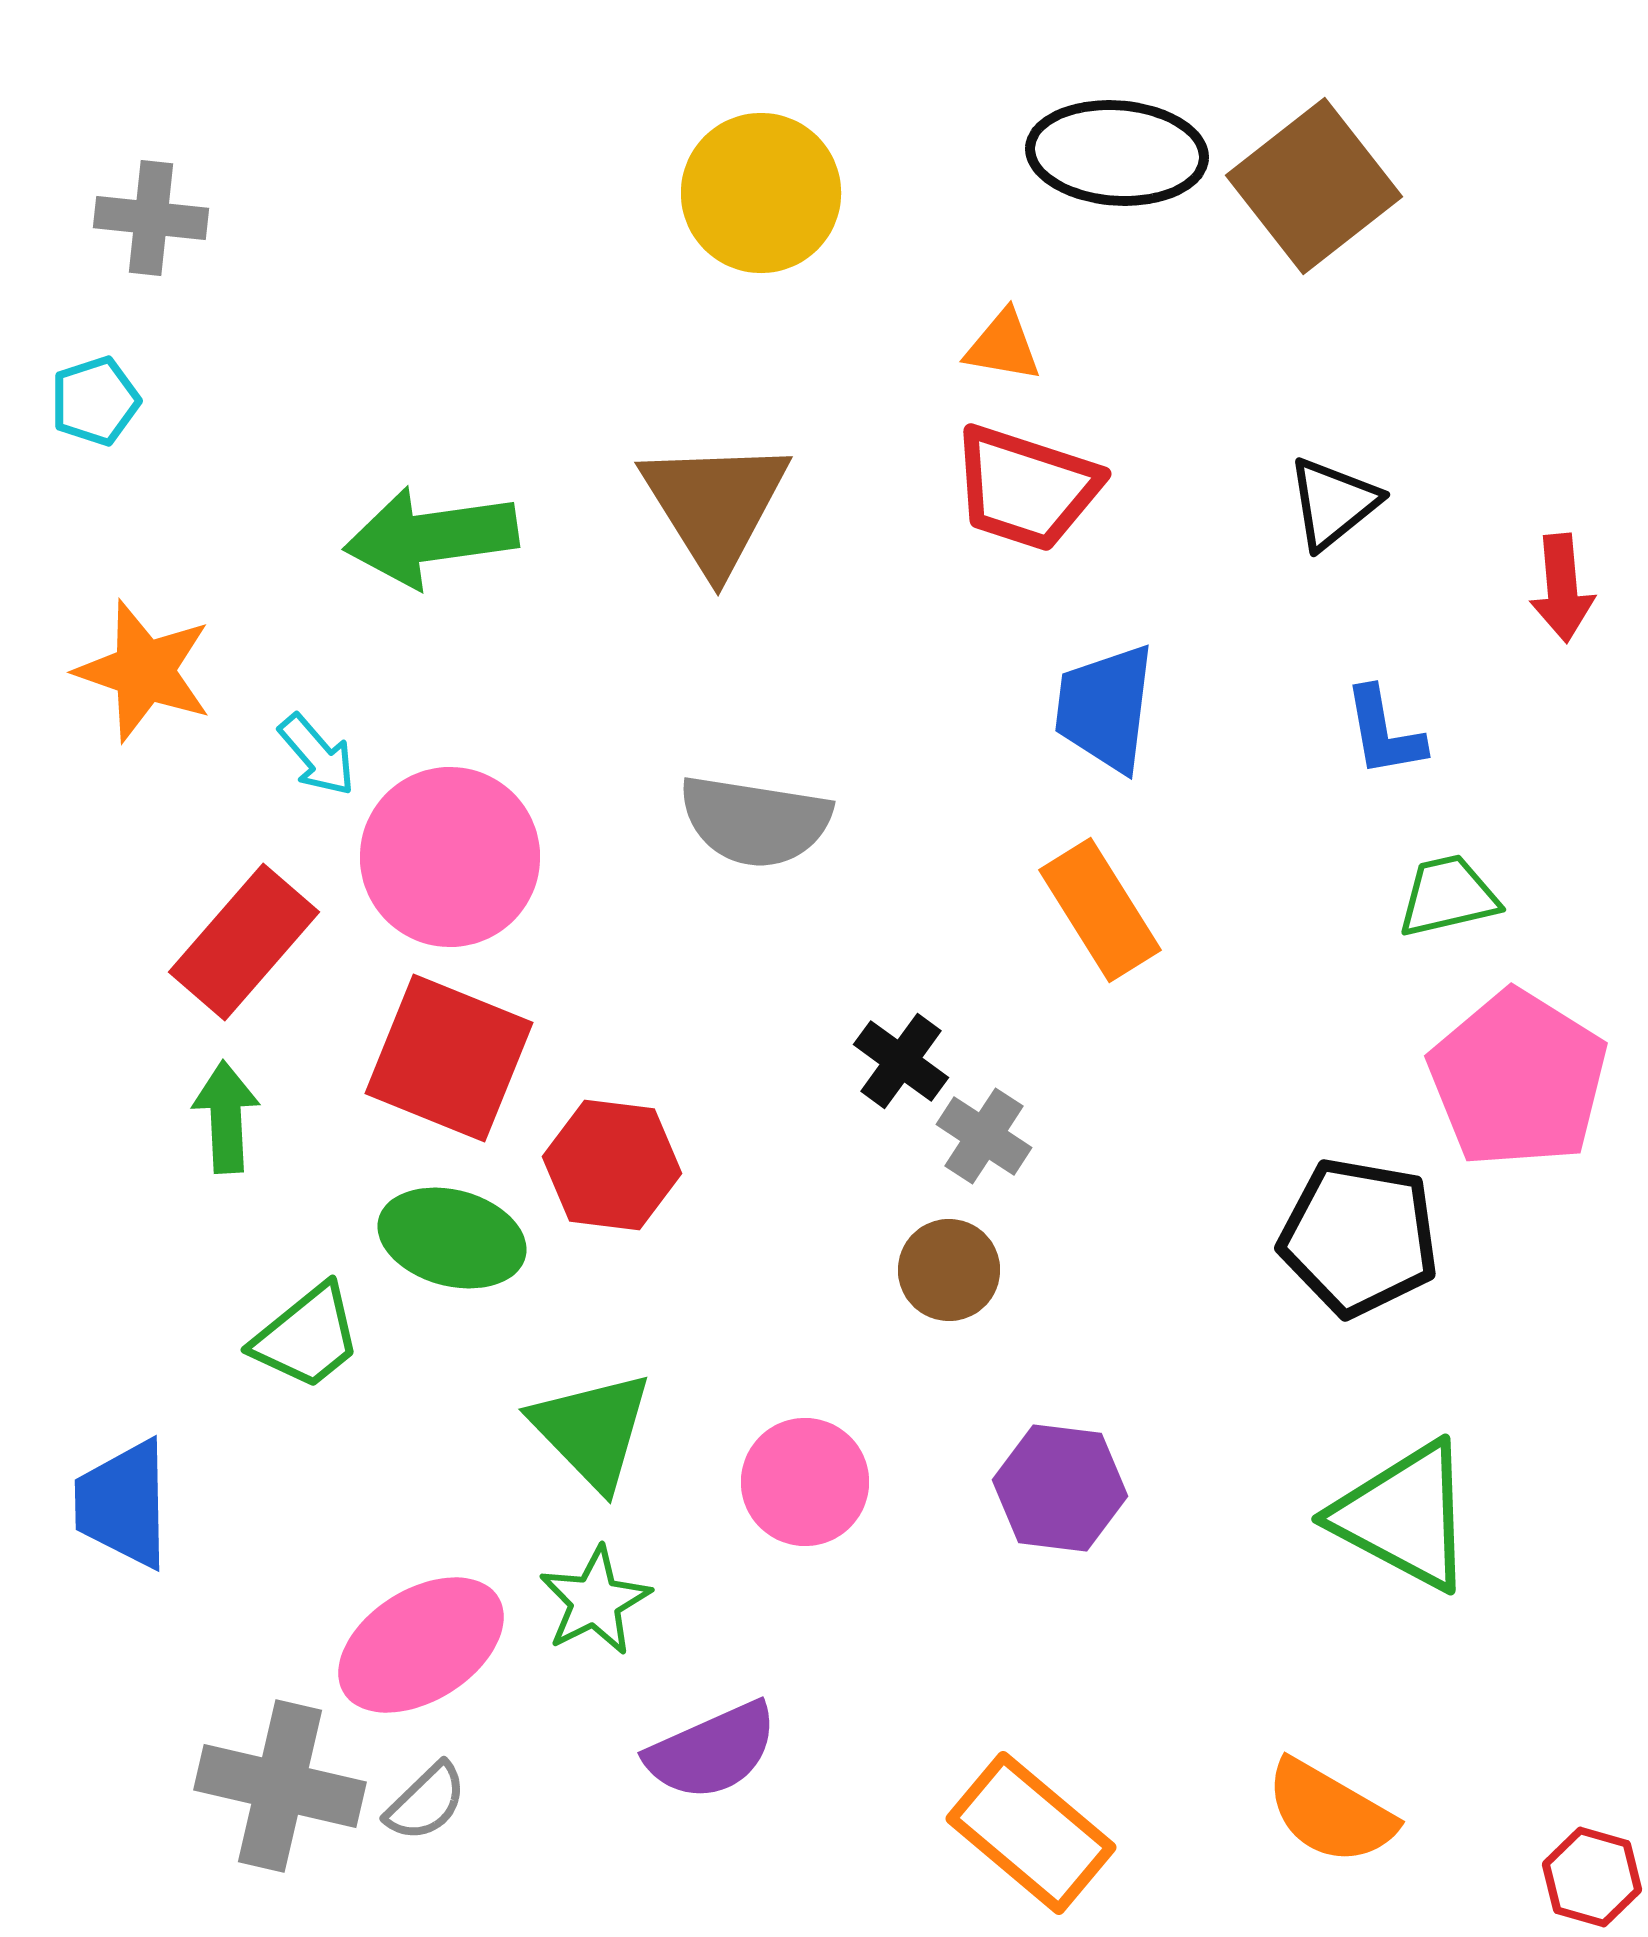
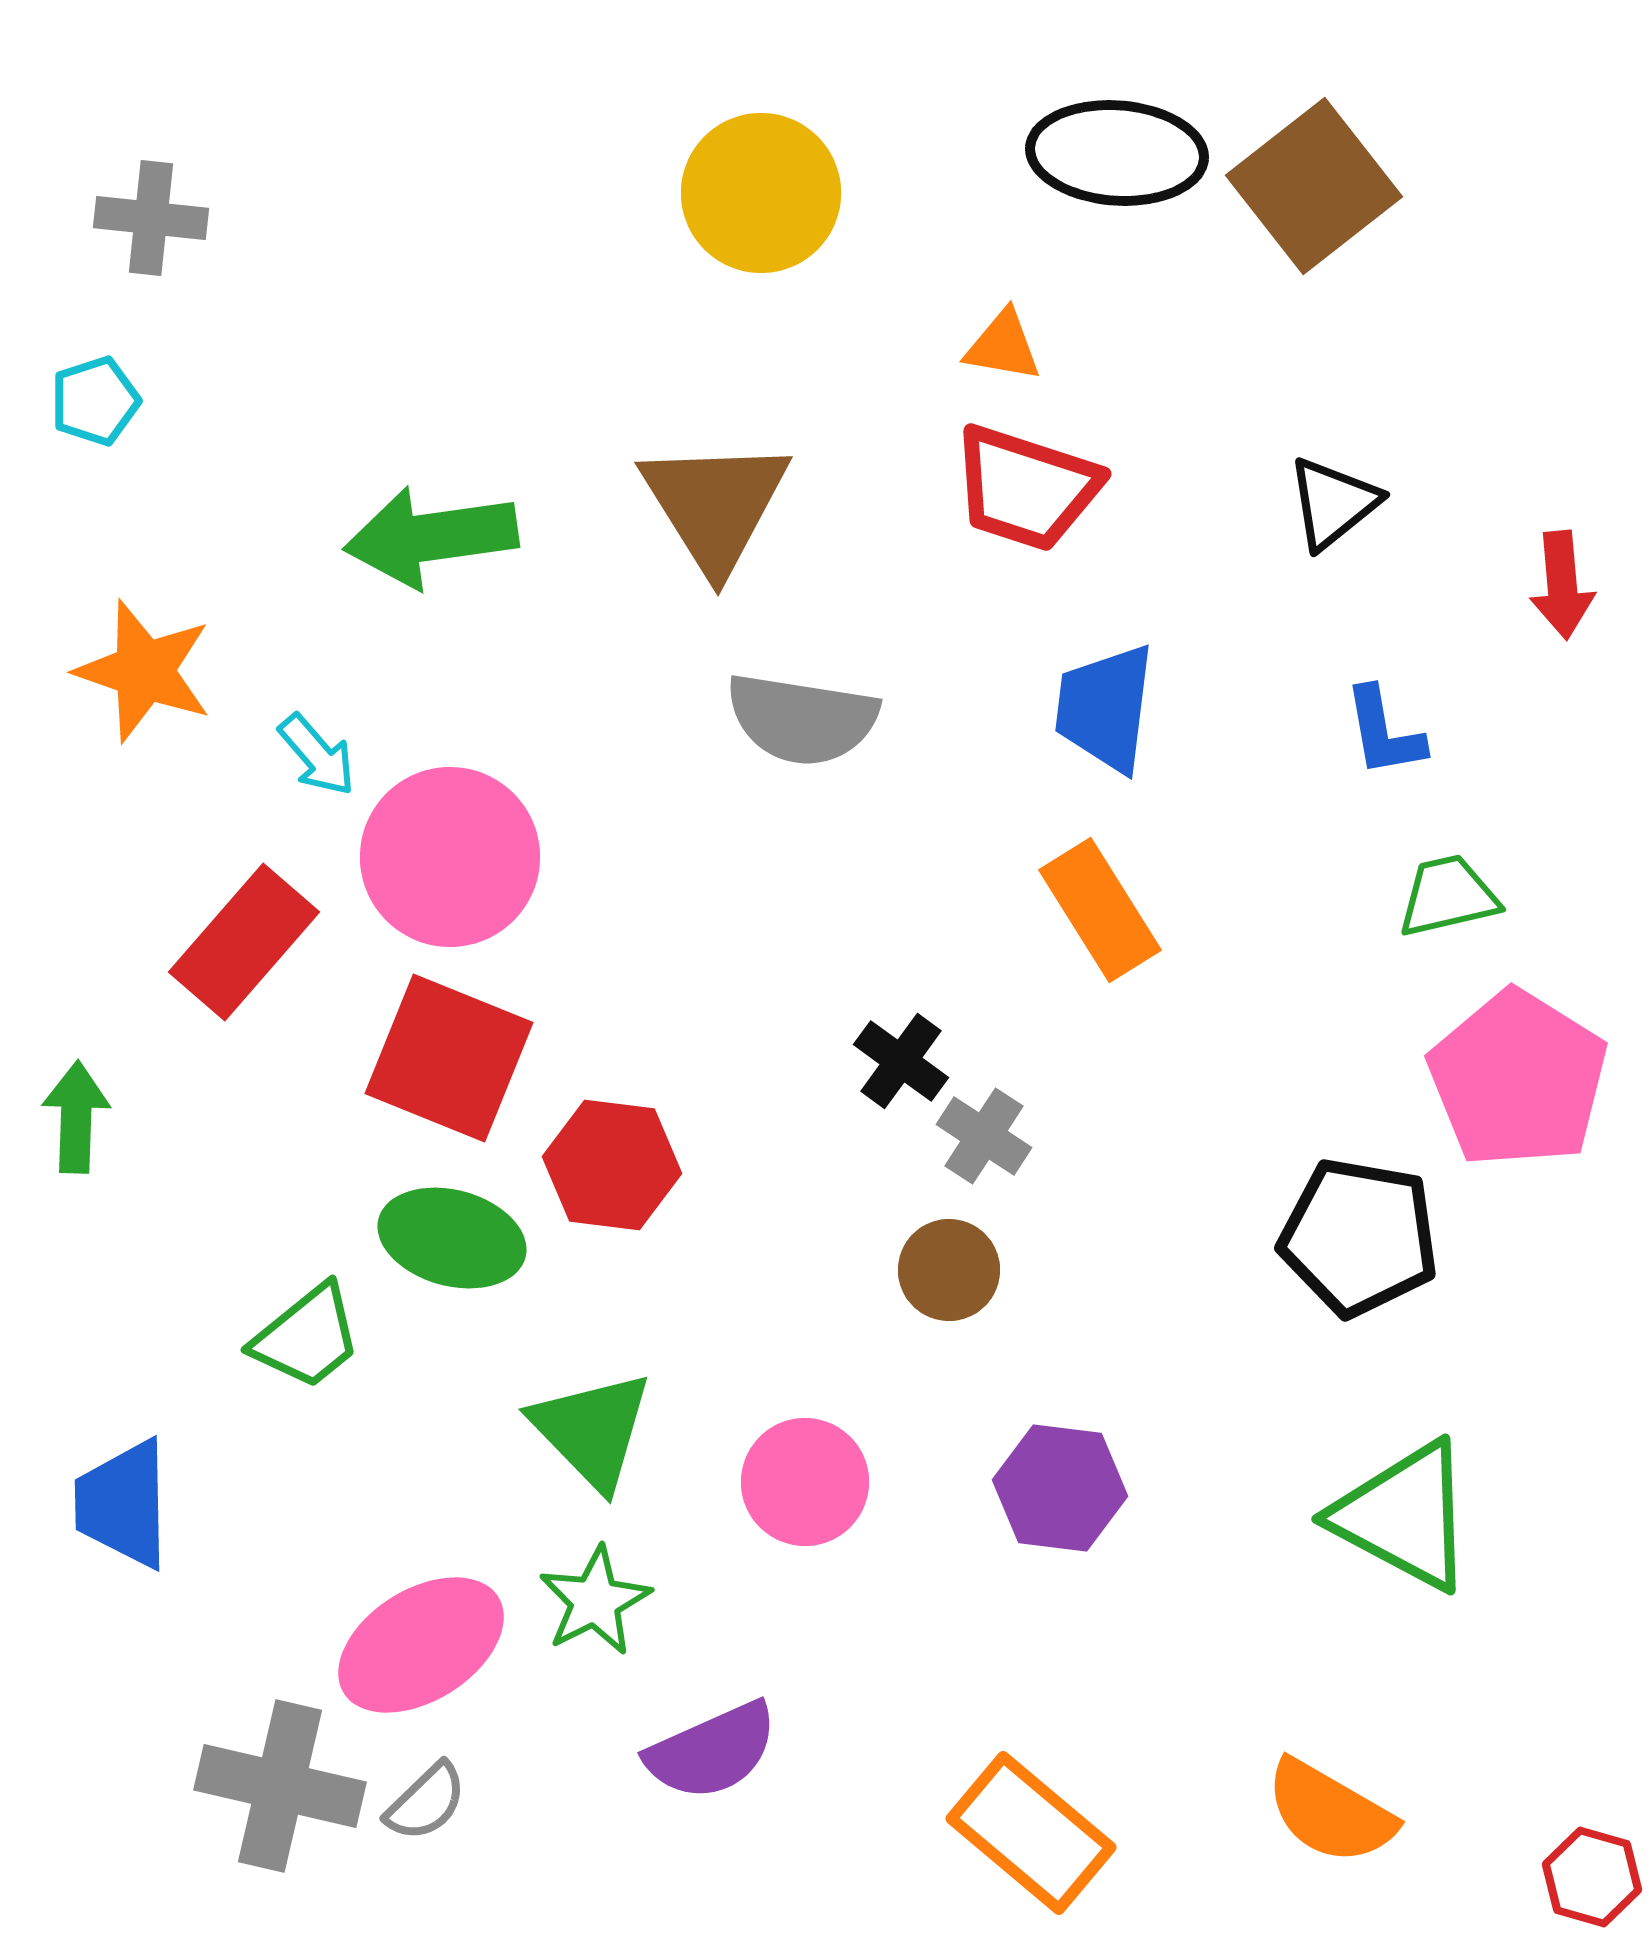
red arrow at (1562, 588): moved 3 px up
gray semicircle at (755, 821): moved 47 px right, 102 px up
green arrow at (226, 1117): moved 150 px left; rotated 5 degrees clockwise
